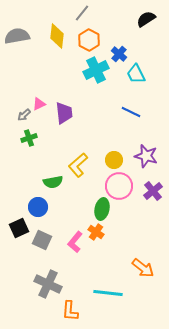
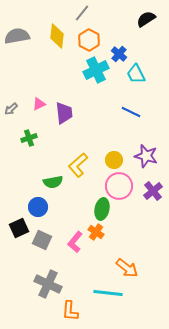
gray arrow: moved 13 px left, 6 px up
orange arrow: moved 16 px left
